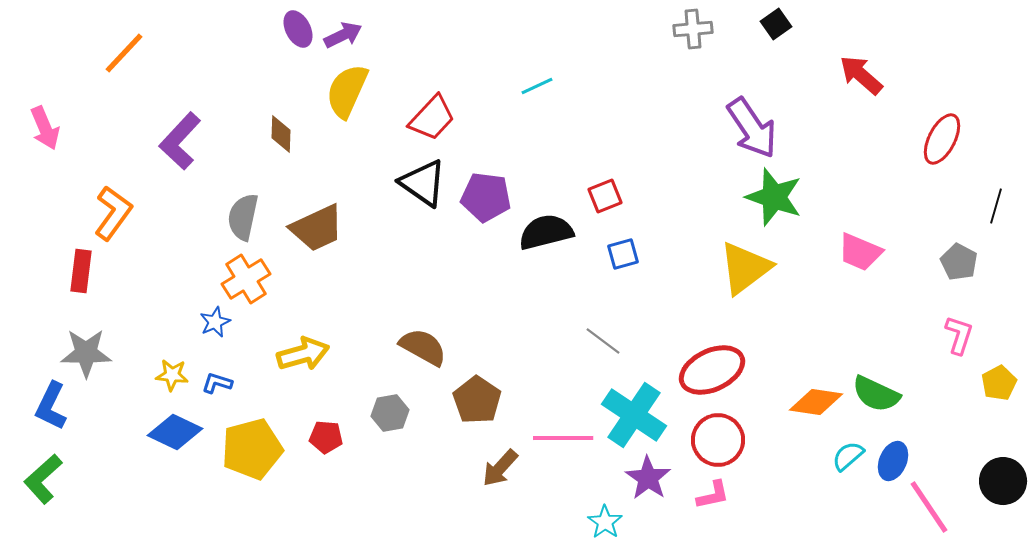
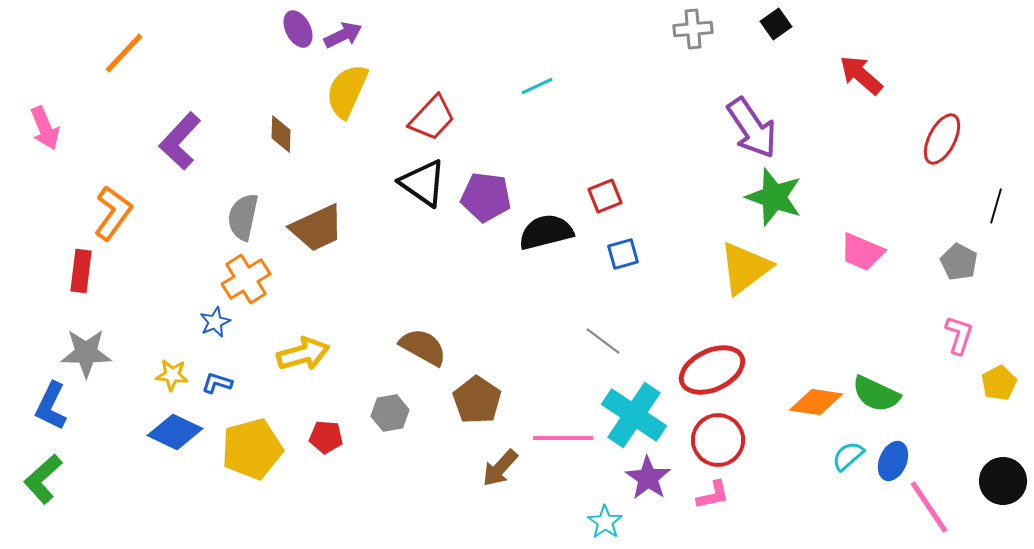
pink trapezoid at (860, 252): moved 2 px right
